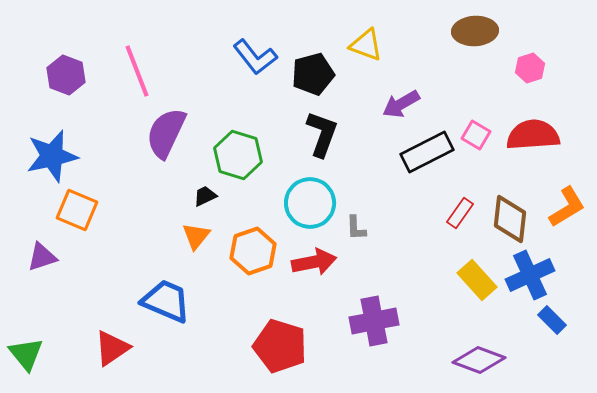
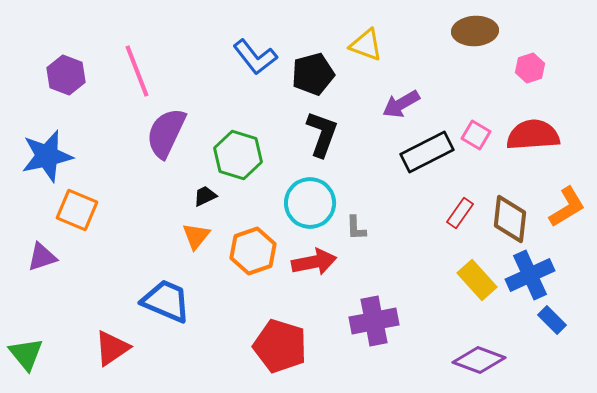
blue star: moved 5 px left
